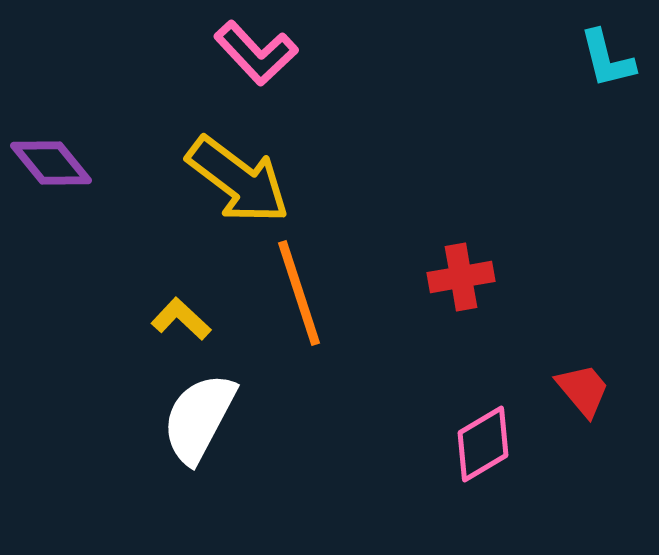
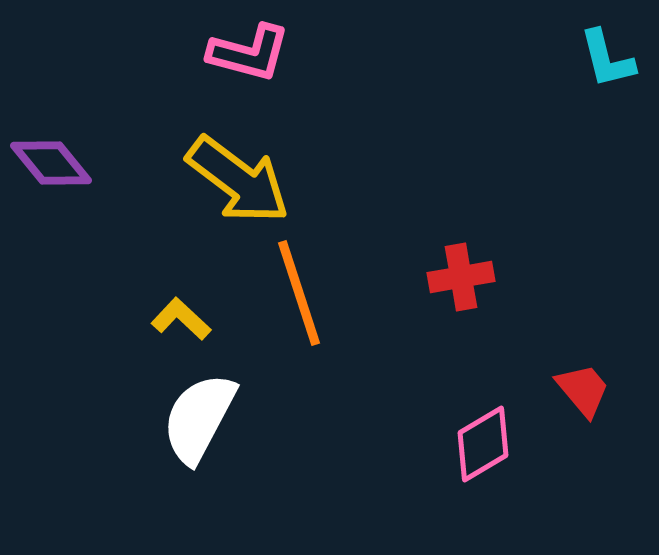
pink L-shape: moved 7 px left; rotated 32 degrees counterclockwise
